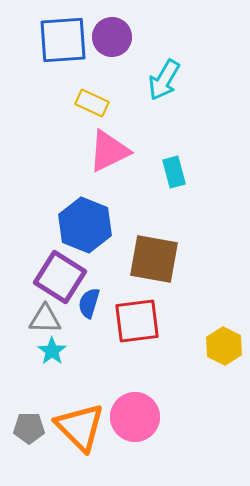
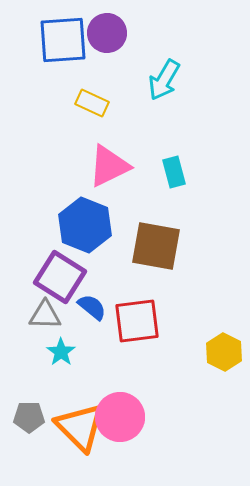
purple circle: moved 5 px left, 4 px up
pink triangle: moved 15 px down
brown square: moved 2 px right, 13 px up
blue semicircle: moved 3 px right, 4 px down; rotated 112 degrees clockwise
gray triangle: moved 4 px up
yellow hexagon: moved 6 px down
cyan star: moved 9 px right, 1 px down
pink circle: moved 15 px left
gray pentagon: moved 11 px up
